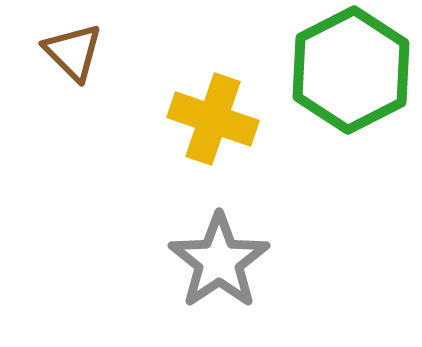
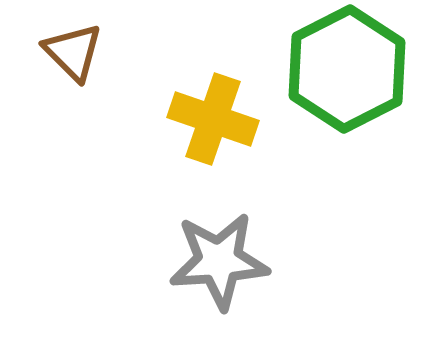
green hexagon: moved 4 px left, 1 px up
gray star: rotated 30 degrees clockwise
